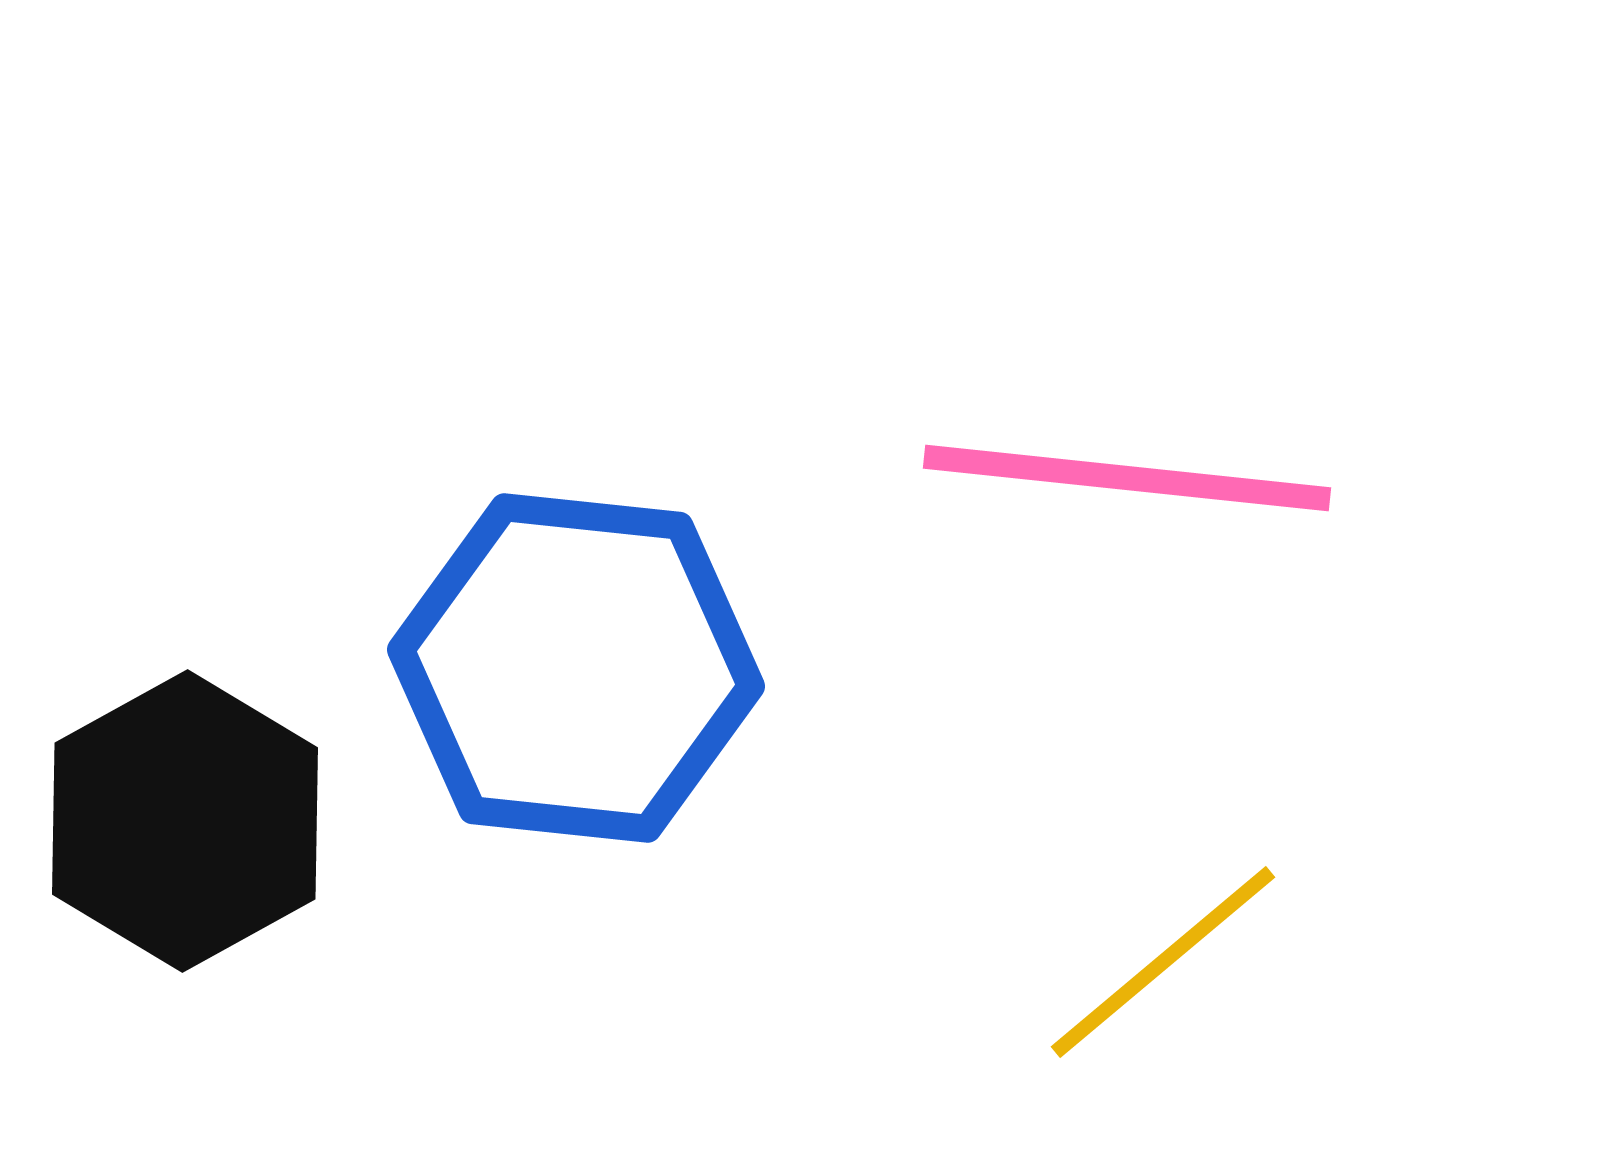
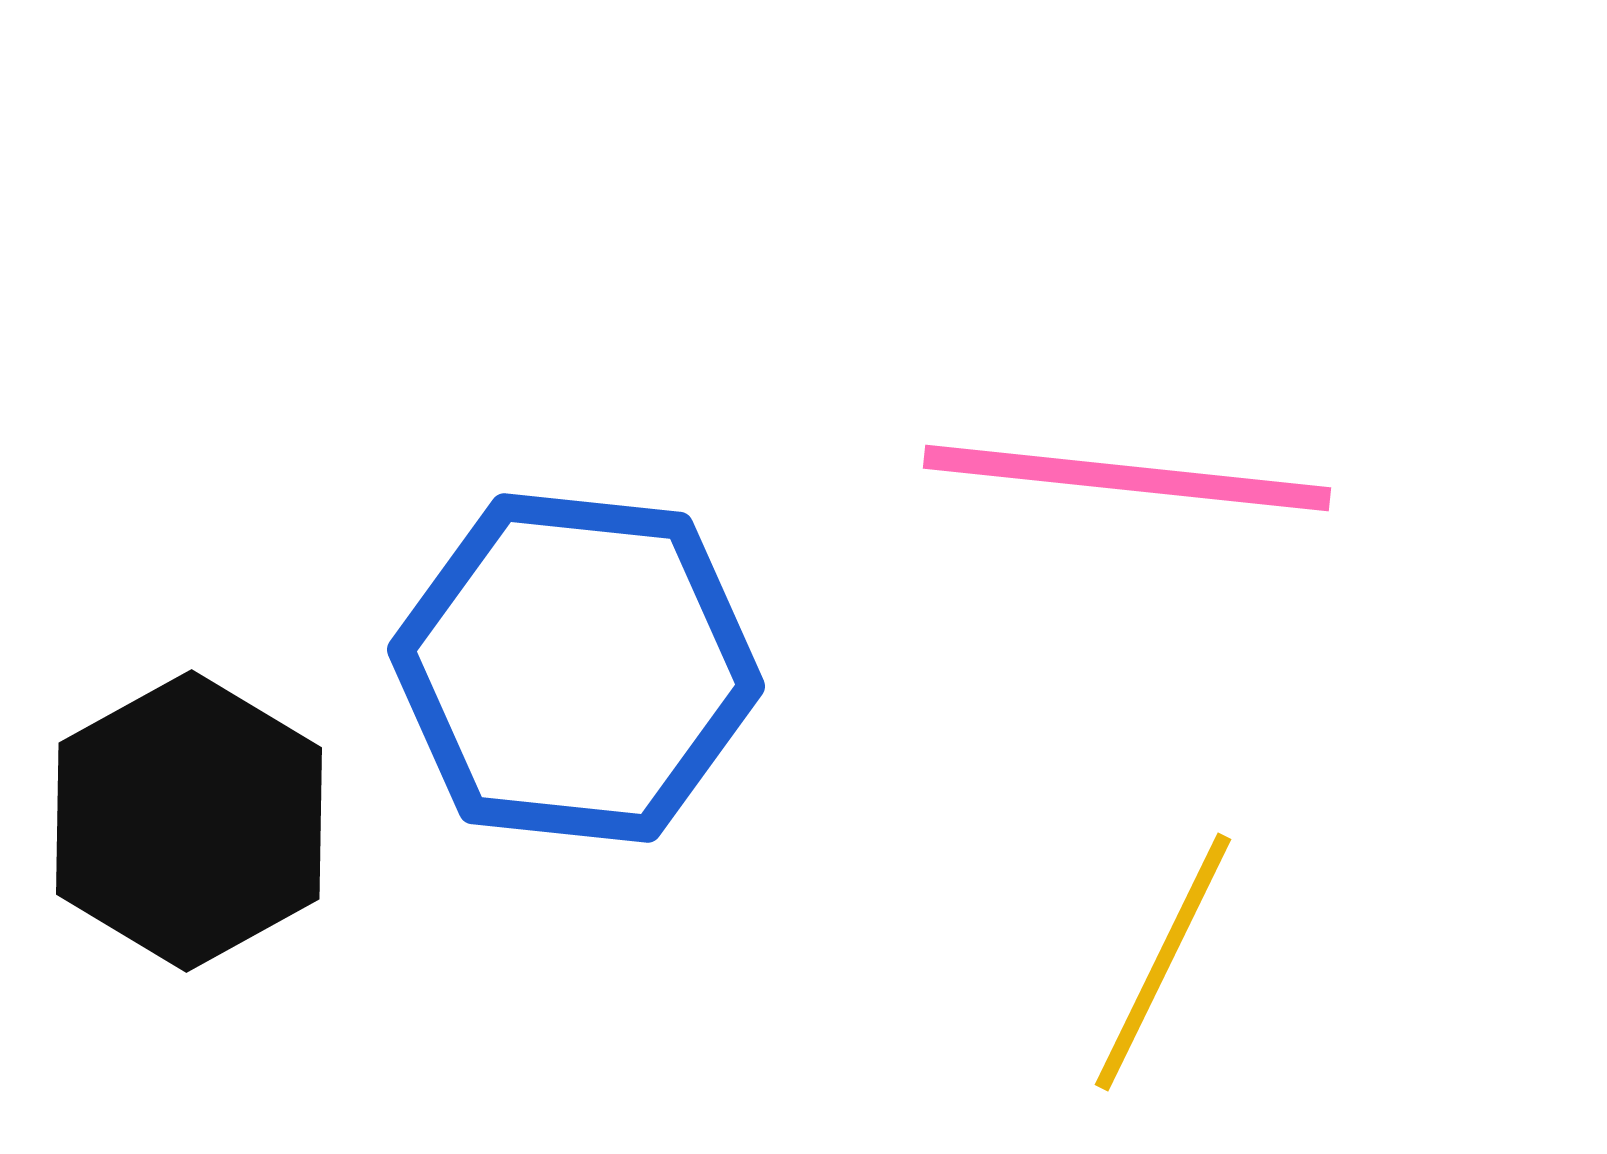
black hexagon: moved 4 px right
yellow line: rotated 24 degrees counterclockwise
